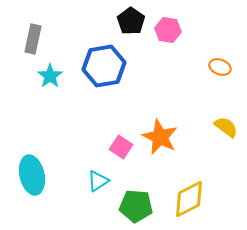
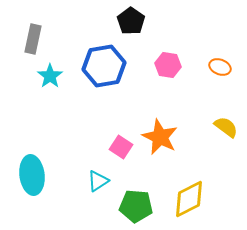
pink hexagon: moved 35 px down
cyan ellipse: rotated 6 degrees clockwise
